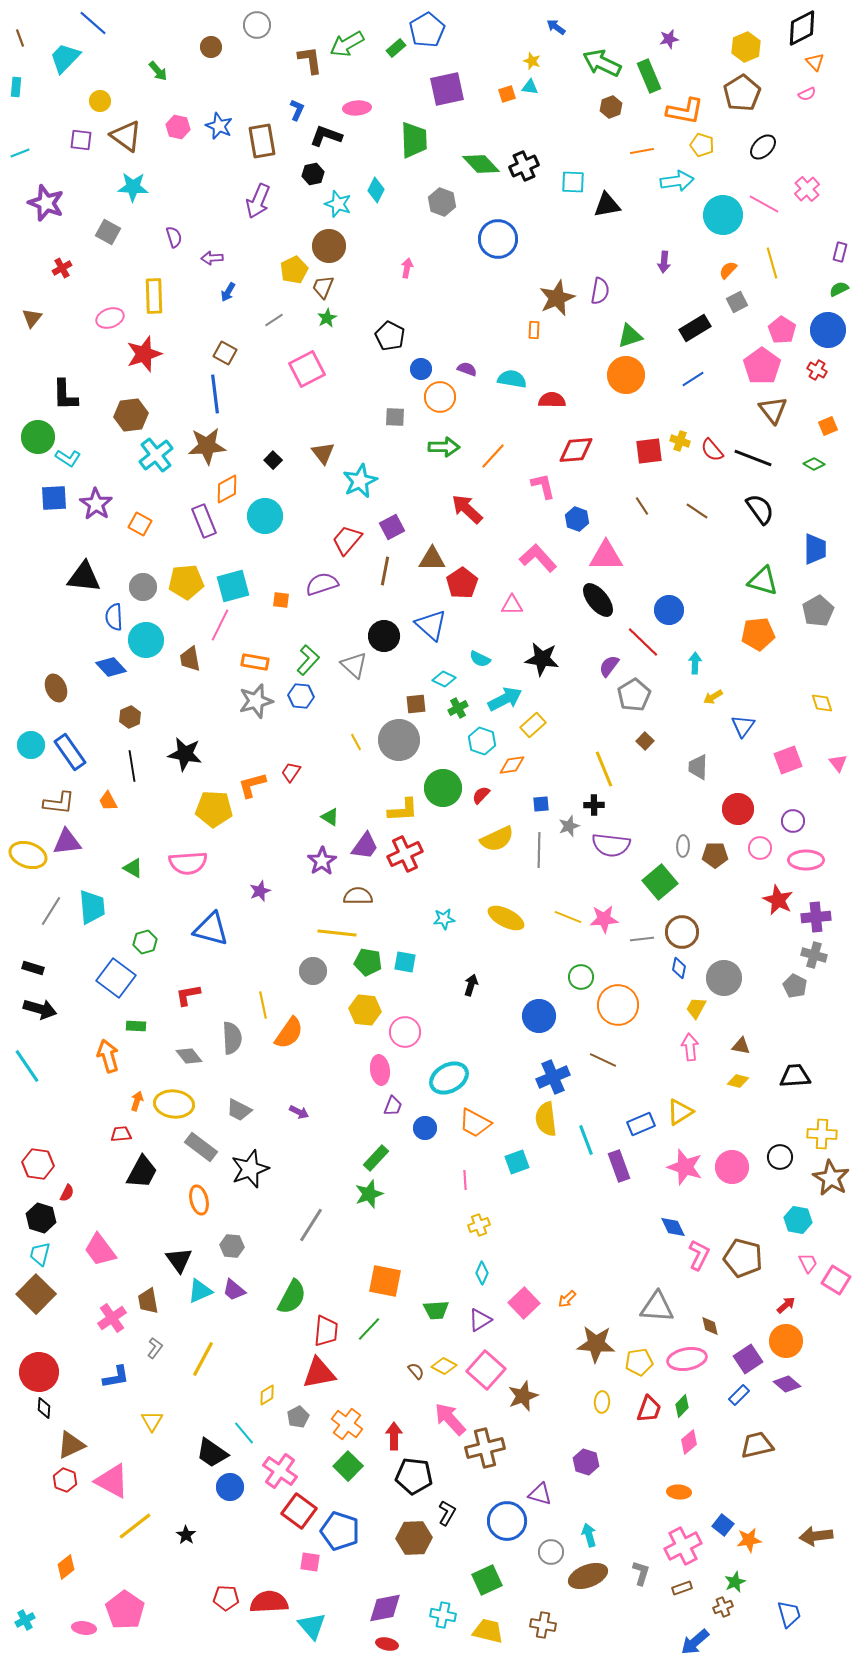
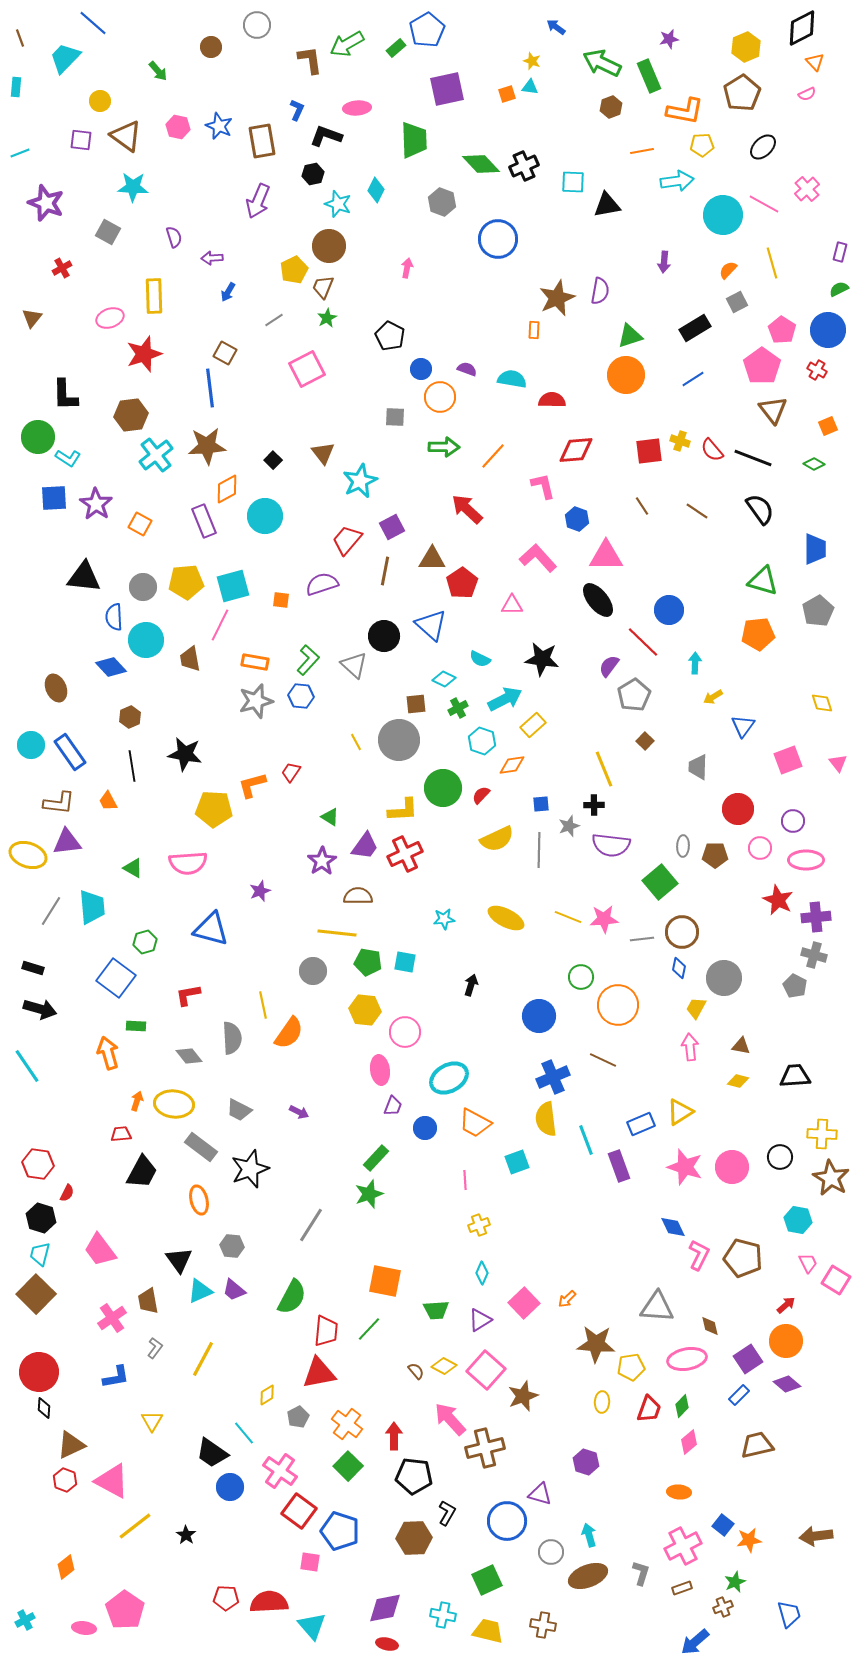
yellow pentagon at (702, 145): rotated 20 degrees counterclockwise
blue line at (215, 394): moved 5 px left, 6 px up
orange arrow at (108, 1056): moved 3 px up
yellow pentagon at (639, 1362): moved 8 px left, 5 px down
